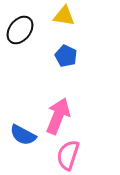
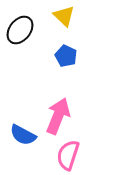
yellow triangle: rotated 35 degrees clockwise
